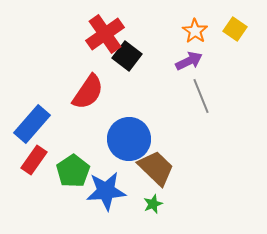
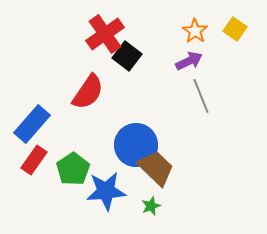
blue circle: moved 7 px right, 6 px down
green pentagon: moved 2 px up
green star: moved 2 px left, 2 px down
